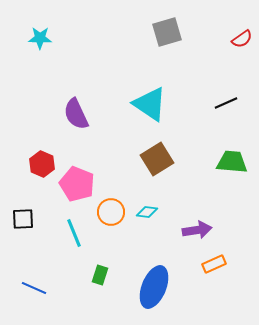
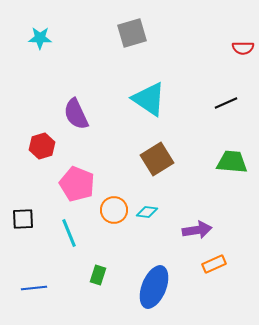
gray square: moved 35 px left, 1 px down
red semicircle: moved 1 px right, 9 px down; rotated 35 degrees clockwise
cyan triangle: moved 1 px left, 5 px up
red hexagon: moved 18 px up; rotated 20 degrees clockwise
orange circle: moved 3 px right, 2 px up
cyan line: moved 5 px left
green rectangle: moved 2 px left
blue line: rotated 30 degrees counterclockwise
